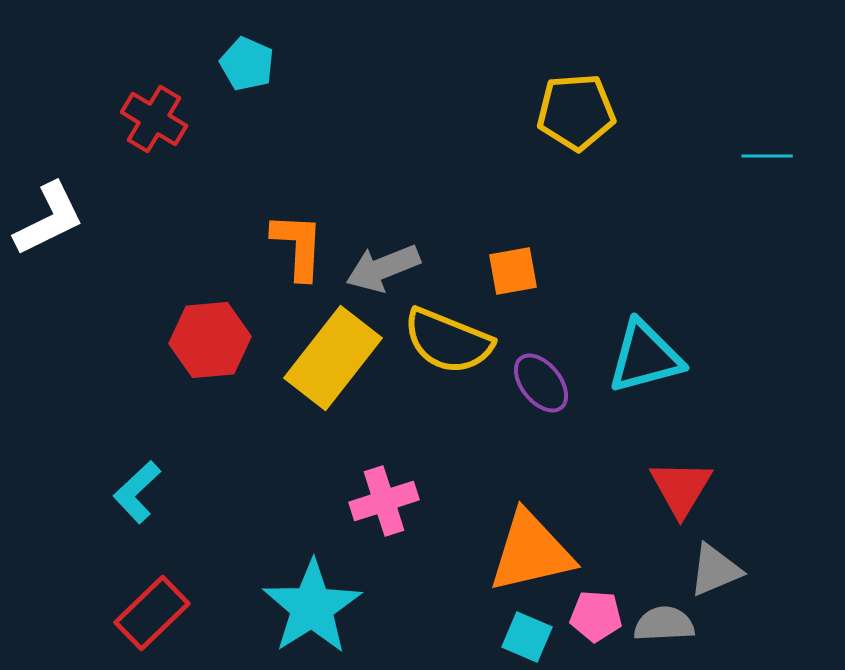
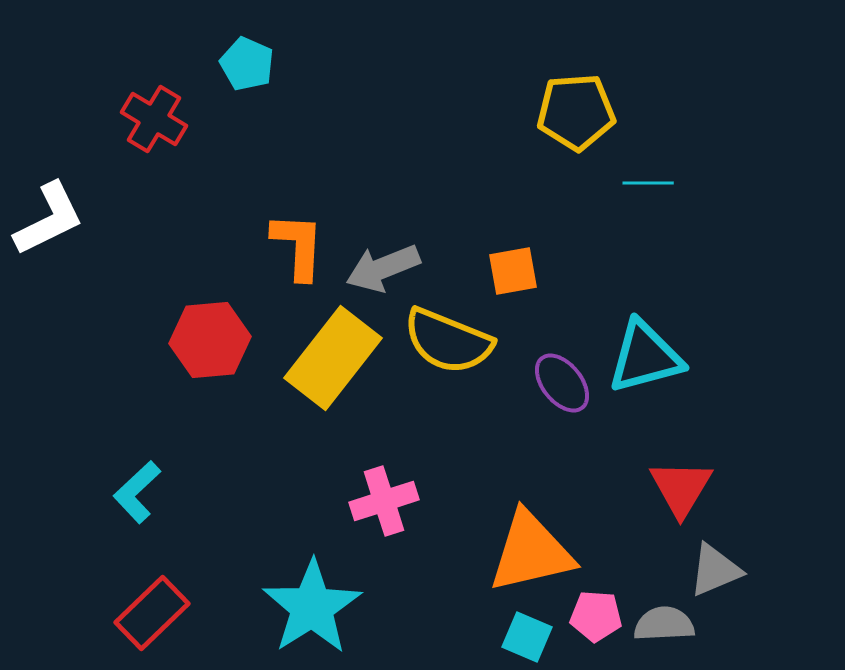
cyan line: moved 119 px left, 27 px down
purple ellipse: moved 21 px right
